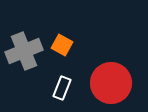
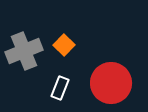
orange square: moved 2 px right; rotated 15 degrees clockwise
white rectangle: moved 2 px left
